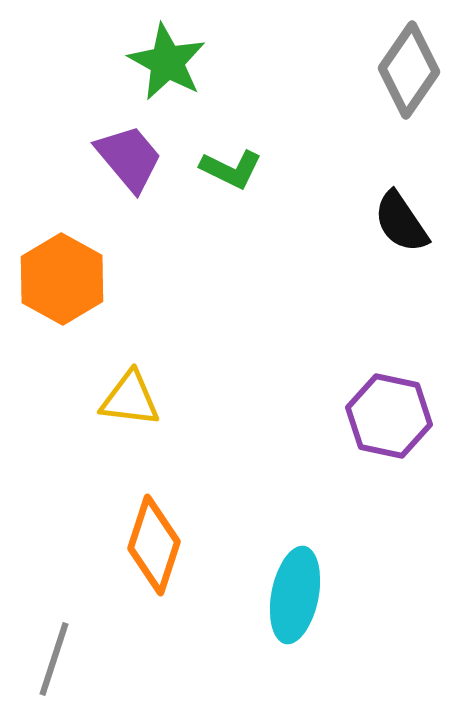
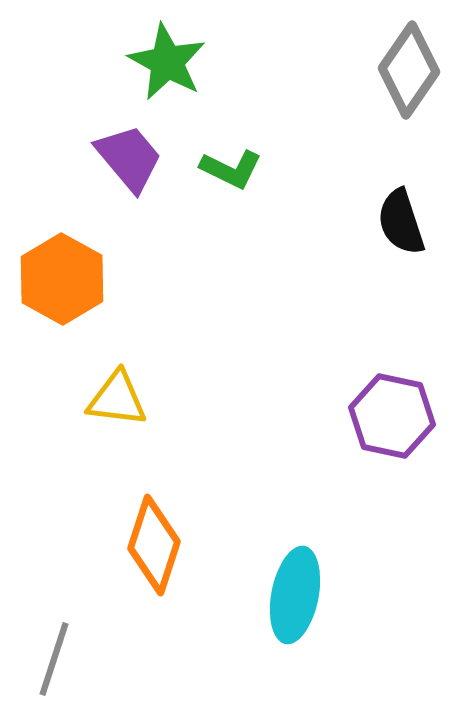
black semicircle: rotated 16 degrees clockwise
yellow triangle: moved 13 px left
purple hexagon: moved 3 px right
